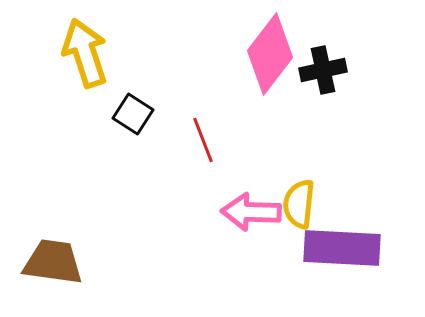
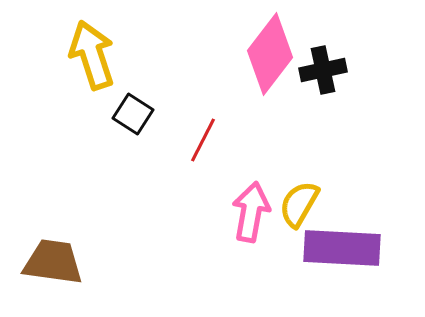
yellow arrow: moved 7 px right, 2 px down
red line: rotated 48 degrees clockwise
yellow semicircle: rotated 24 degrees clockwise
pink arrow: rotated 98 degrees clockwise
